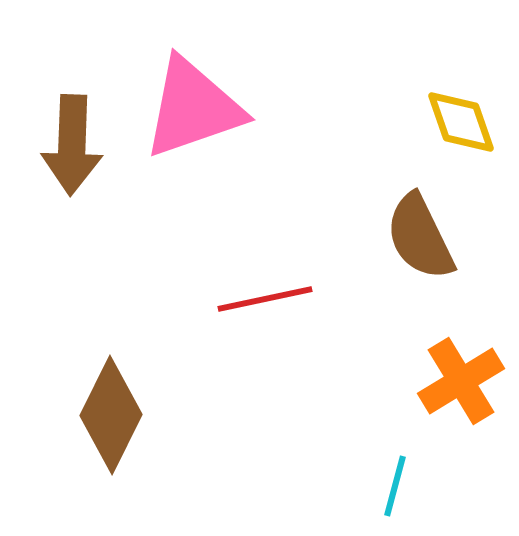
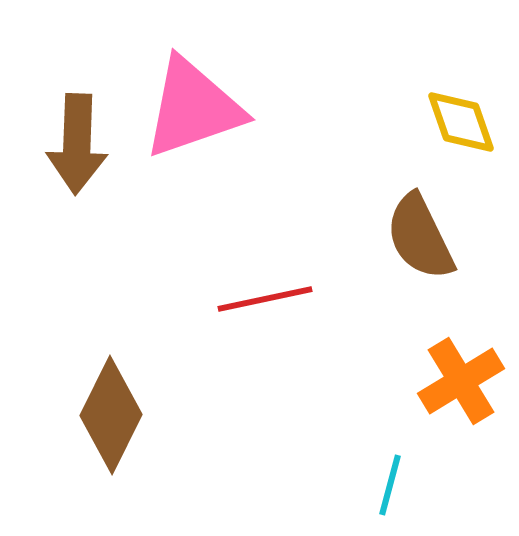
brown arrow: moved 5 px right, 1 px up
cyan line: moved 5 px left, 1 px up
